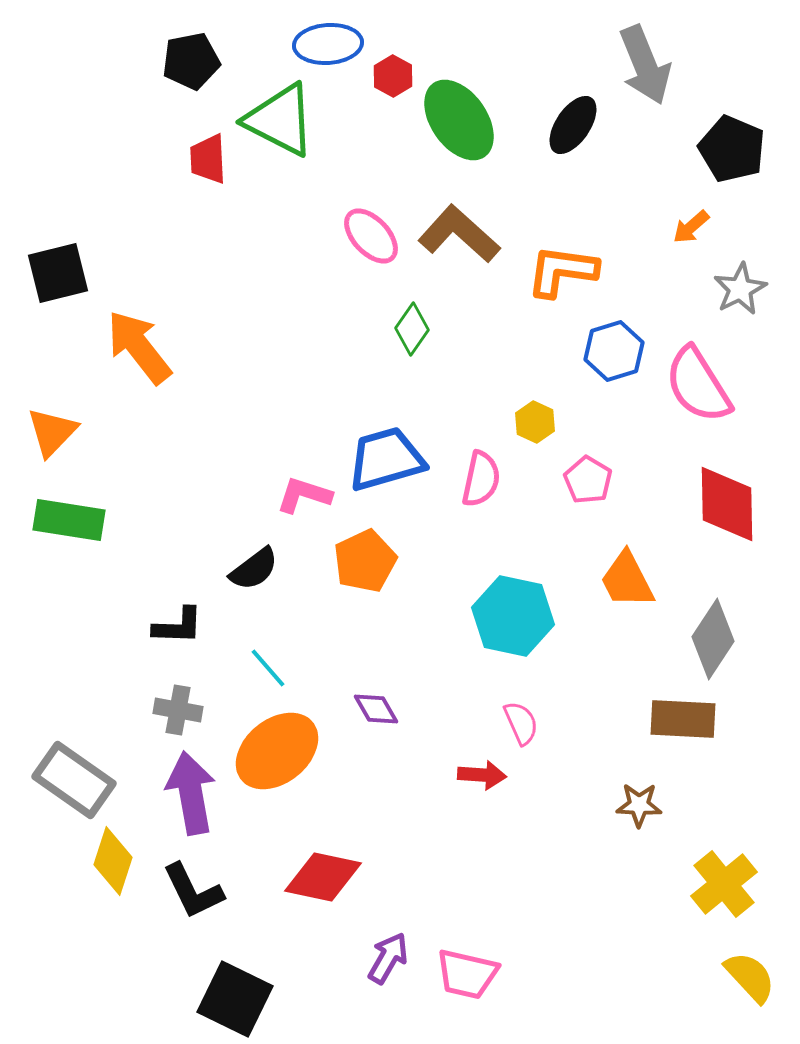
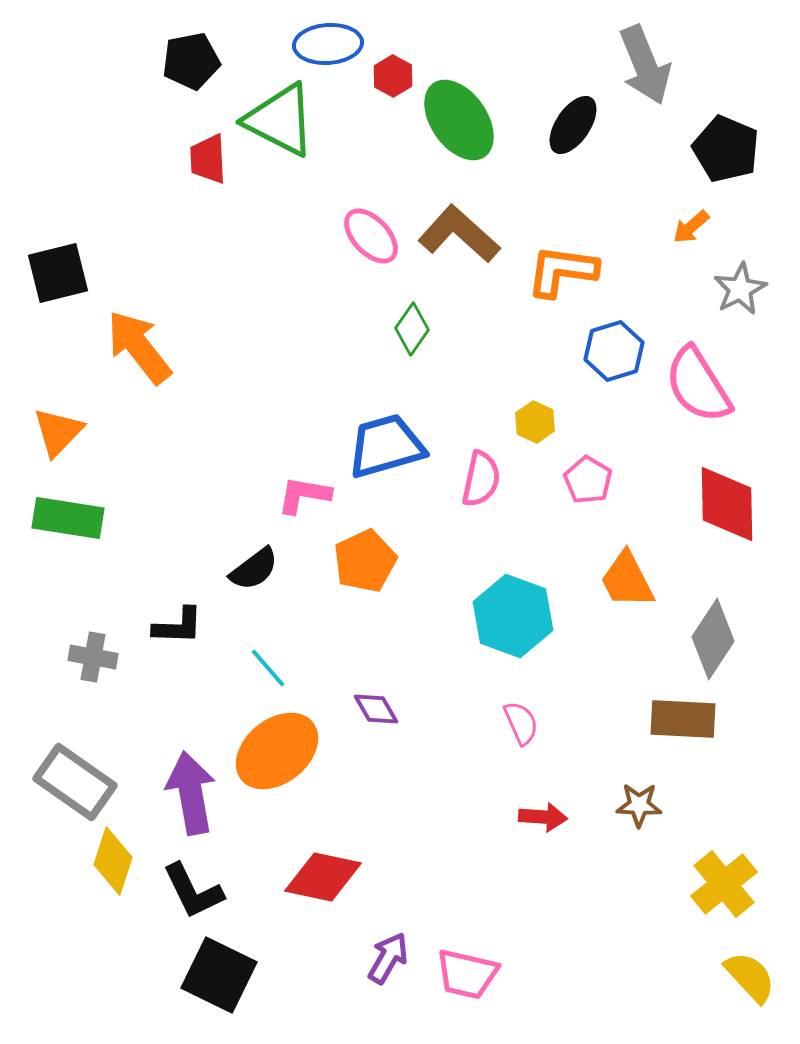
black pentagon at (732, 149): moved 6 px left
orange triangle at (52, 432): moved 6 px right
blue trapezoid at (386, 459): moved 13 px up
pink L-shape at (304, 495): rotated 8 degrees counterclockwise
green rectangle at (69, 520): moved 1 px left, 2 px up
cyan hexagon at (513, 616): rotated 8 degrees clockwise
gray cross at (178, 710): moved 85 px left, 53 px up
red arrow at (482, 775): moved 61 px right, 42 px down
gray rectangle at (74, 780): moved 1 px right, 2 px down
black square at (235, 999): moved 16 px left, 24 px up
